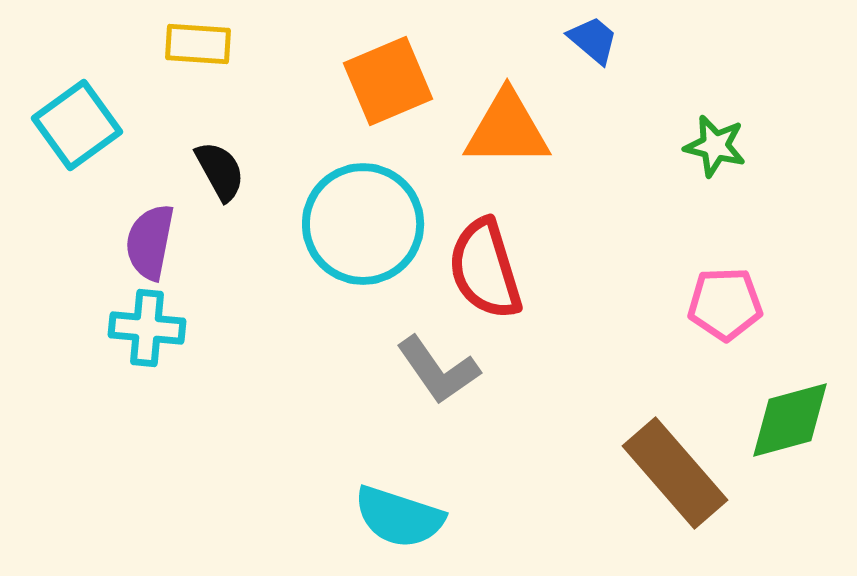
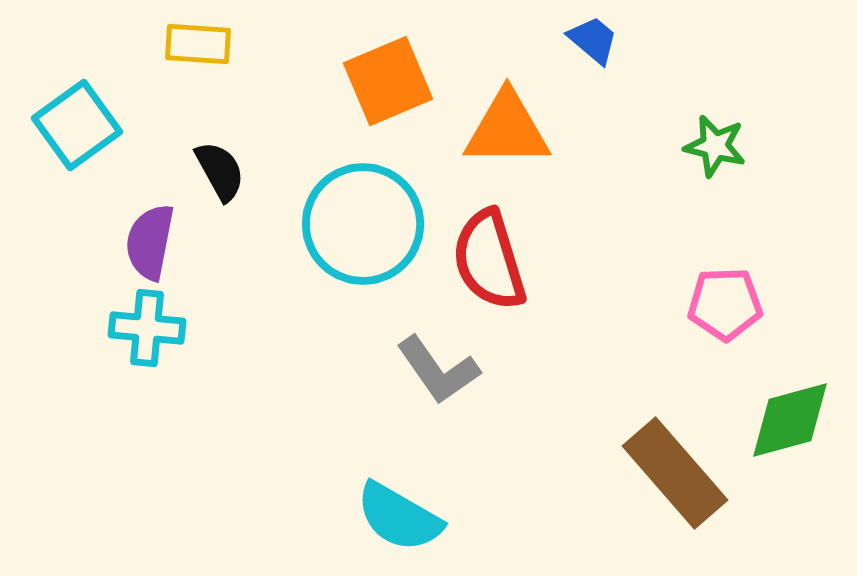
red semicircle: moved 4 px right, 9 px up
cyan semicircle: rotated 12 degrees clockwise
